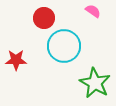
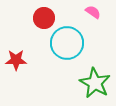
pink semicircle: moved 1 px down
cyan circle: moved 3 px right, 3 px up
